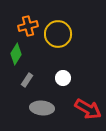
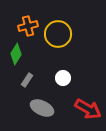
gray ellipse: rotated 20 degrees clockwise
